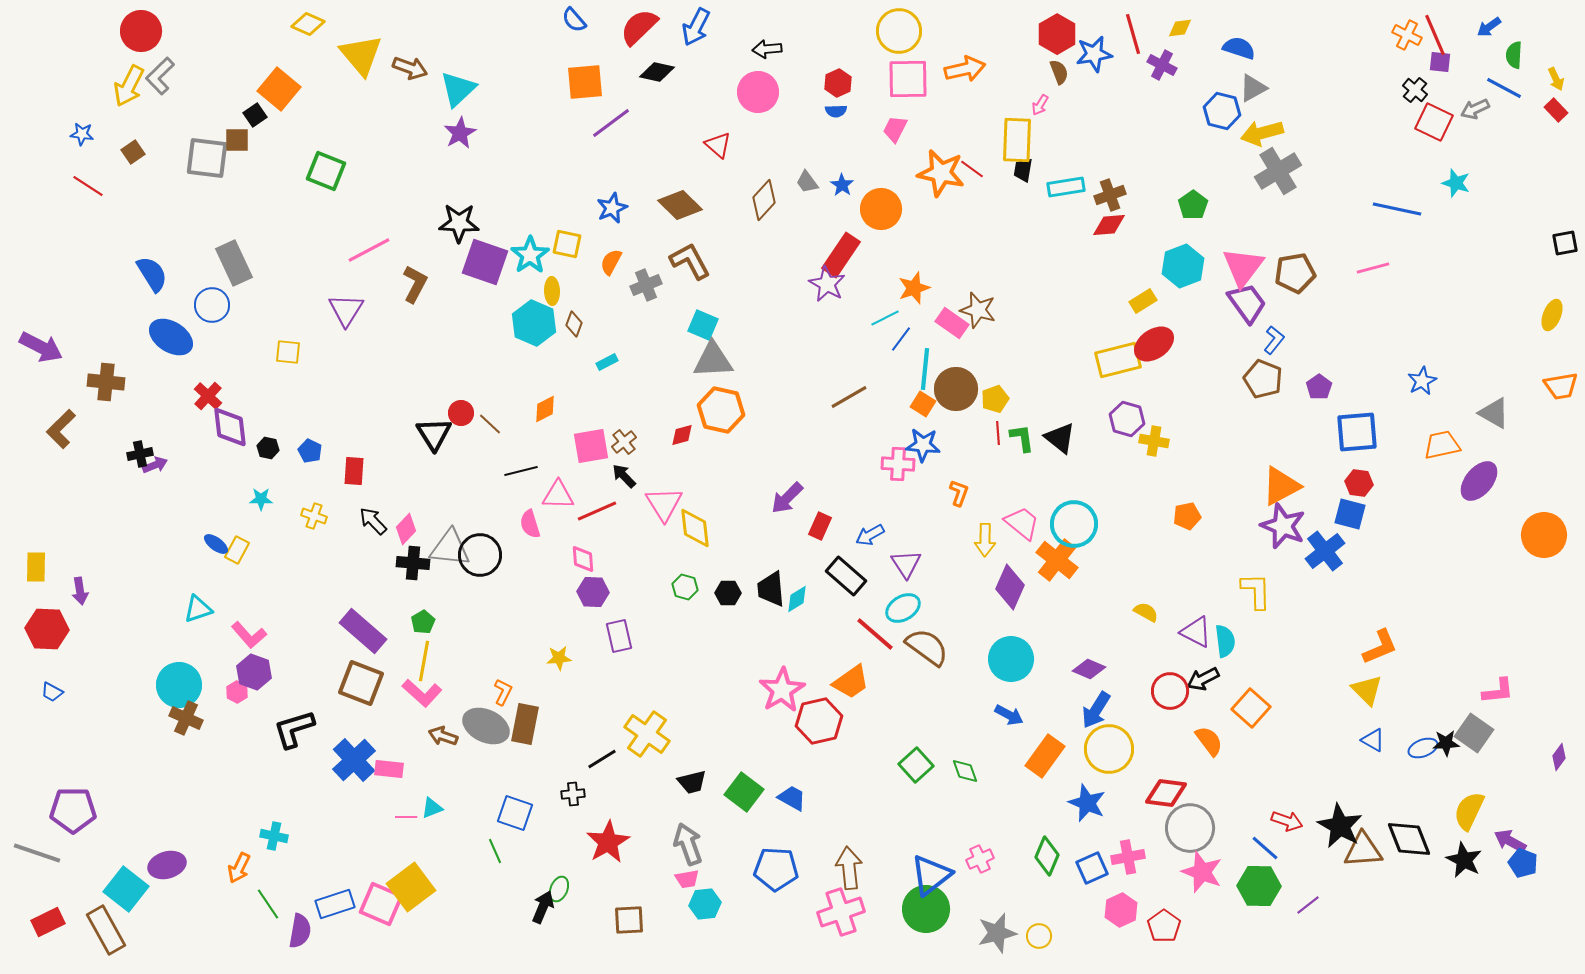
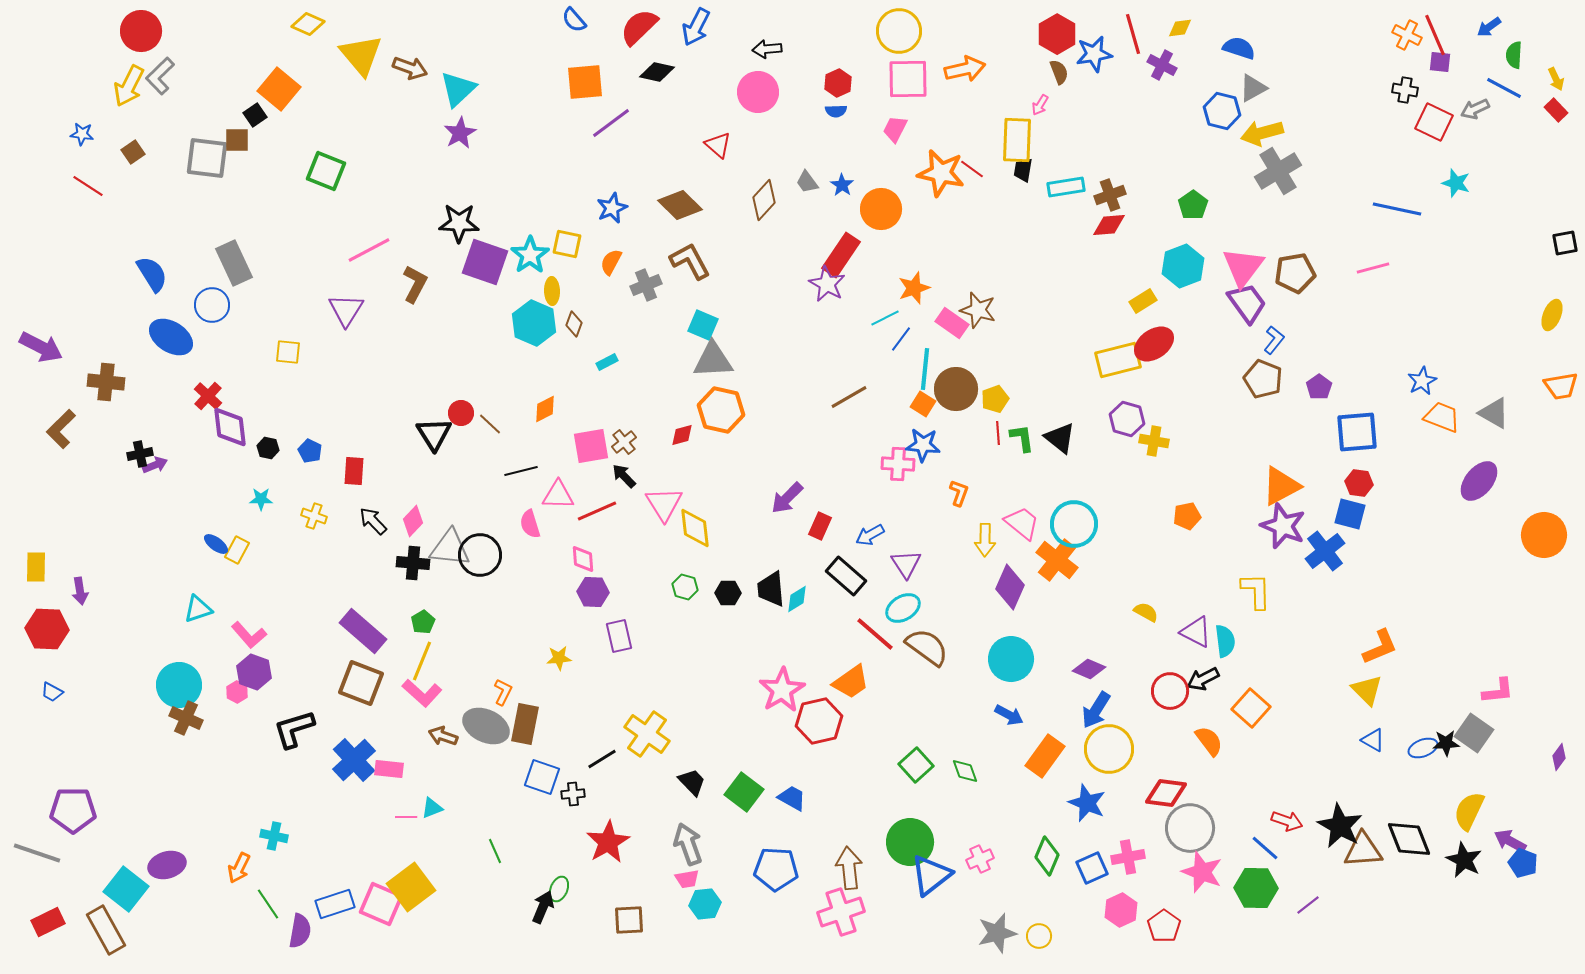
black cross at (1415, 90): moved 10 px left; rotated 30 degrees counterclockwise
orange trapezoid at (1442, 445): moved 28 px up; rotated 33 degrees clockwise
pink diamond at (406, 529): moved 7 px right, 8 px up
yellow line at (424, 661): moved 2 px left; rotated 12 degrees clockwise
black trapezoid at (692, 782): rotated 120 degrees counterclockwise
blue square at (515, 813): moved 27 px right, 36 px up
green hexagon at (1259, 886): moved 3 px left, 2 px down
green circle at (926, 909): moved 16 px left, 67 px up
